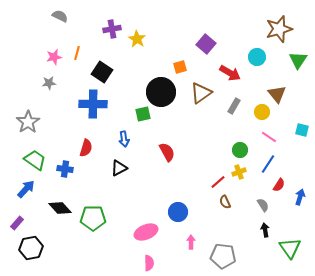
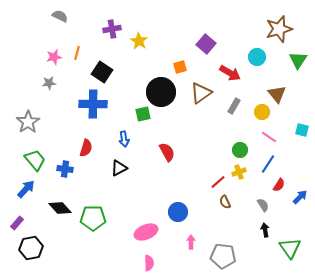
yellow star at (137, 39): moved 2 px right, 2 px down
green trapezoid at (35, 160): rotated 15 degrees clockwise
blue arrow at (300, 197): rotated 28 degrees clockwise
